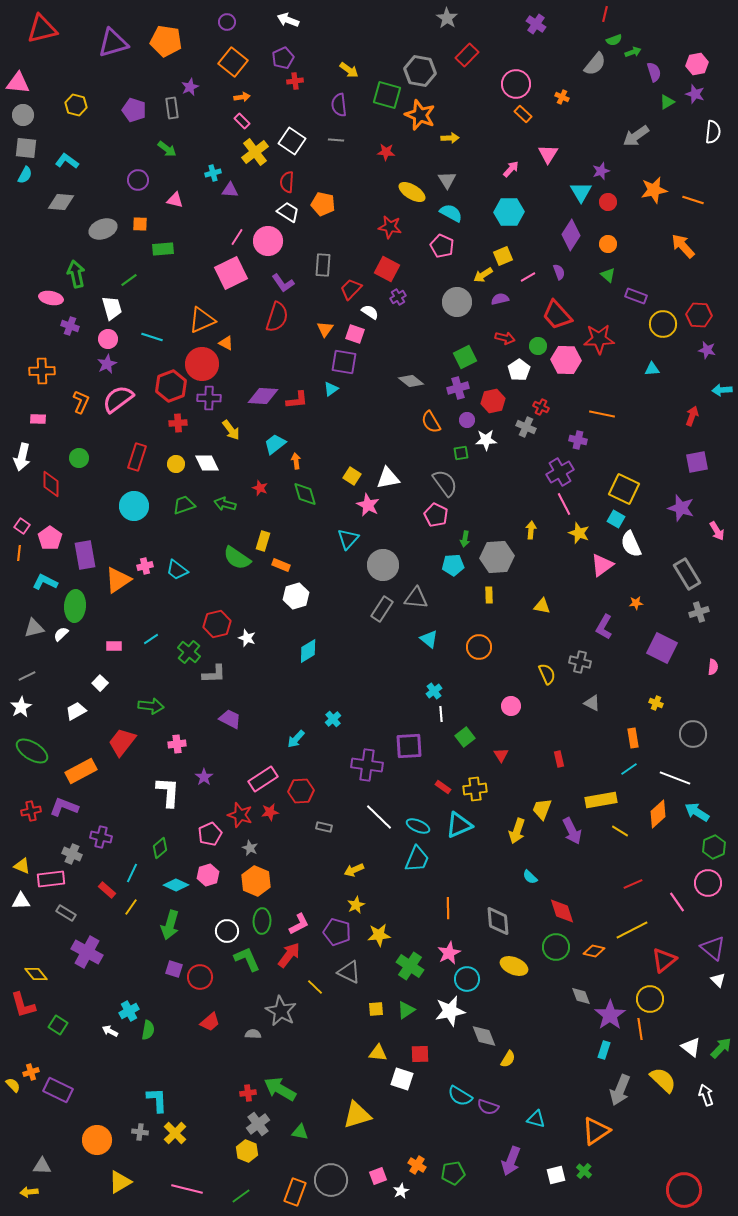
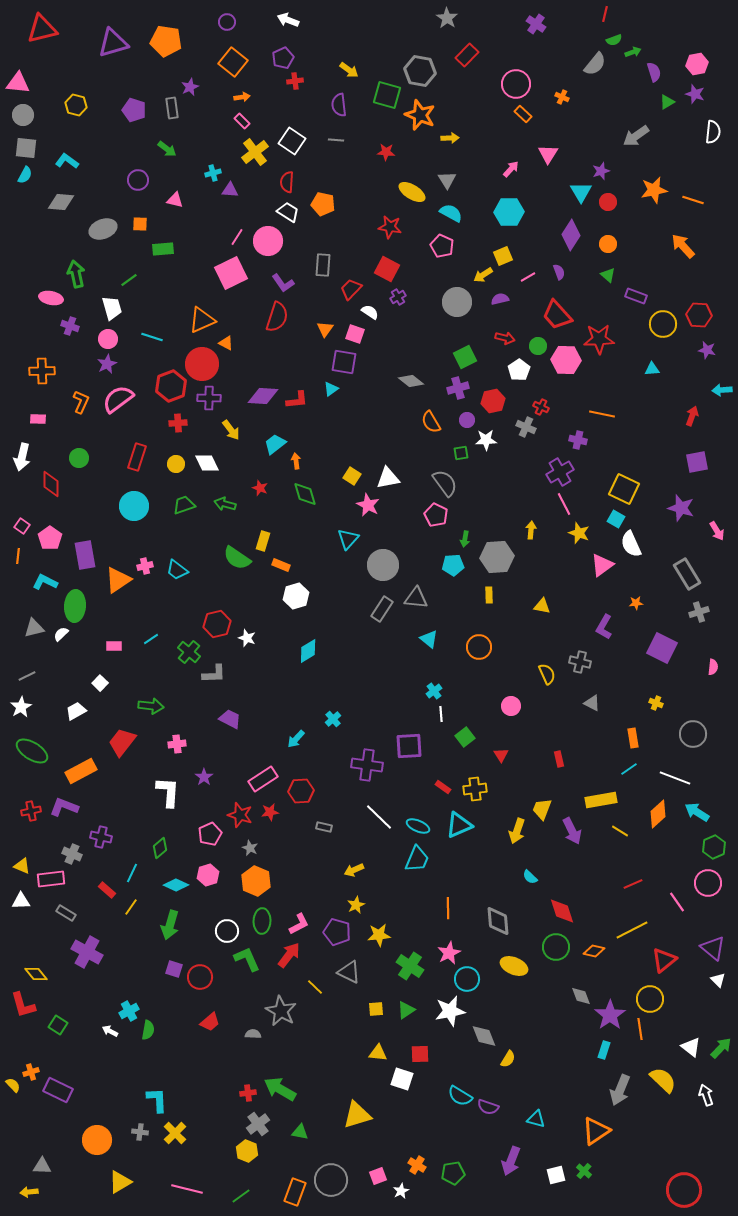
orange line at (19, 553): moved 1 px left, 3 px down
